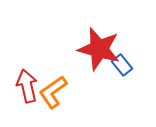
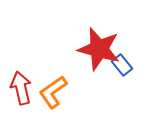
red arrow: moved 6 px left, 2 px down
